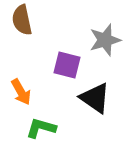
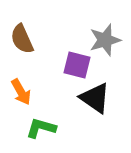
brown semicircle: moved 19 px down; rotated 12 degrees counterclockwise
purple square: moved 10 px right
